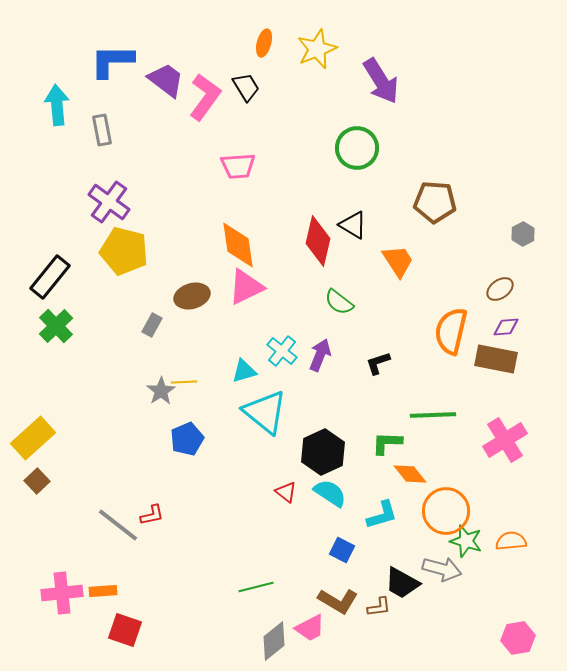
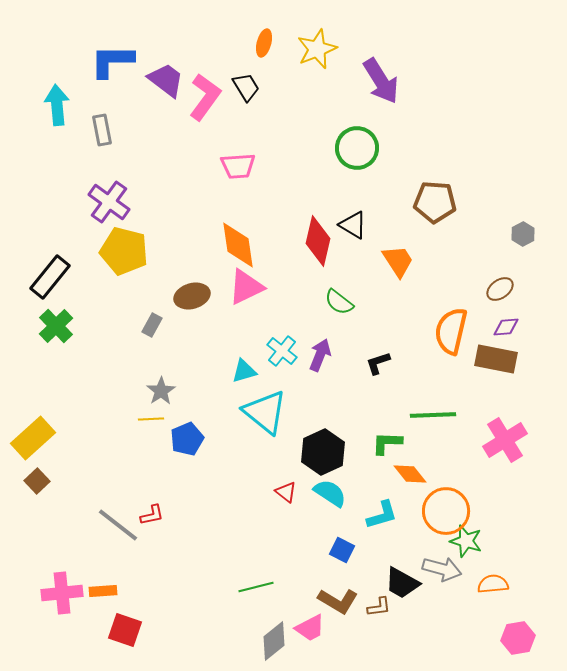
yellow line at (184, 382): moved 33 px left, 37 px down
orange semicircle at (511, 541): moved 18 px left, 43 px down
